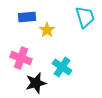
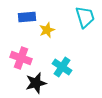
yellow star: rotated 14 degrees clockwise
